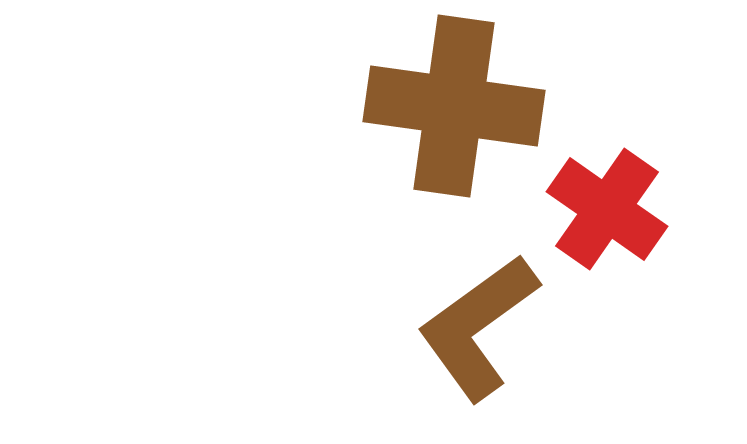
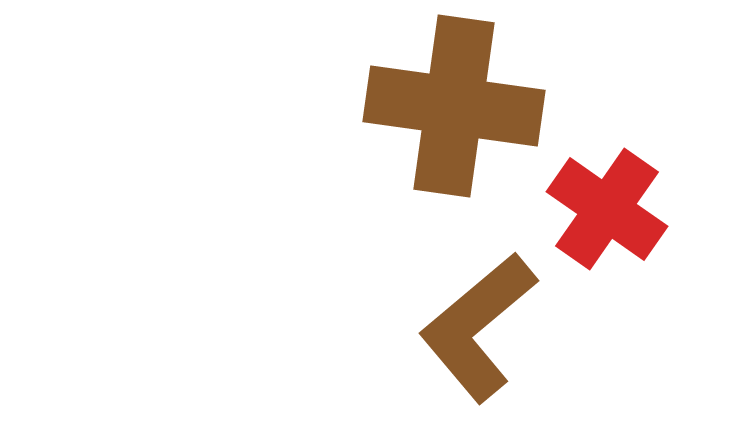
brown L-shape: rotated 4 degrees counterclockwise
